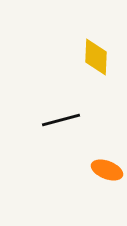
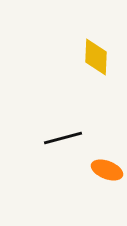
black line: moved 2 px right, 18 px down
